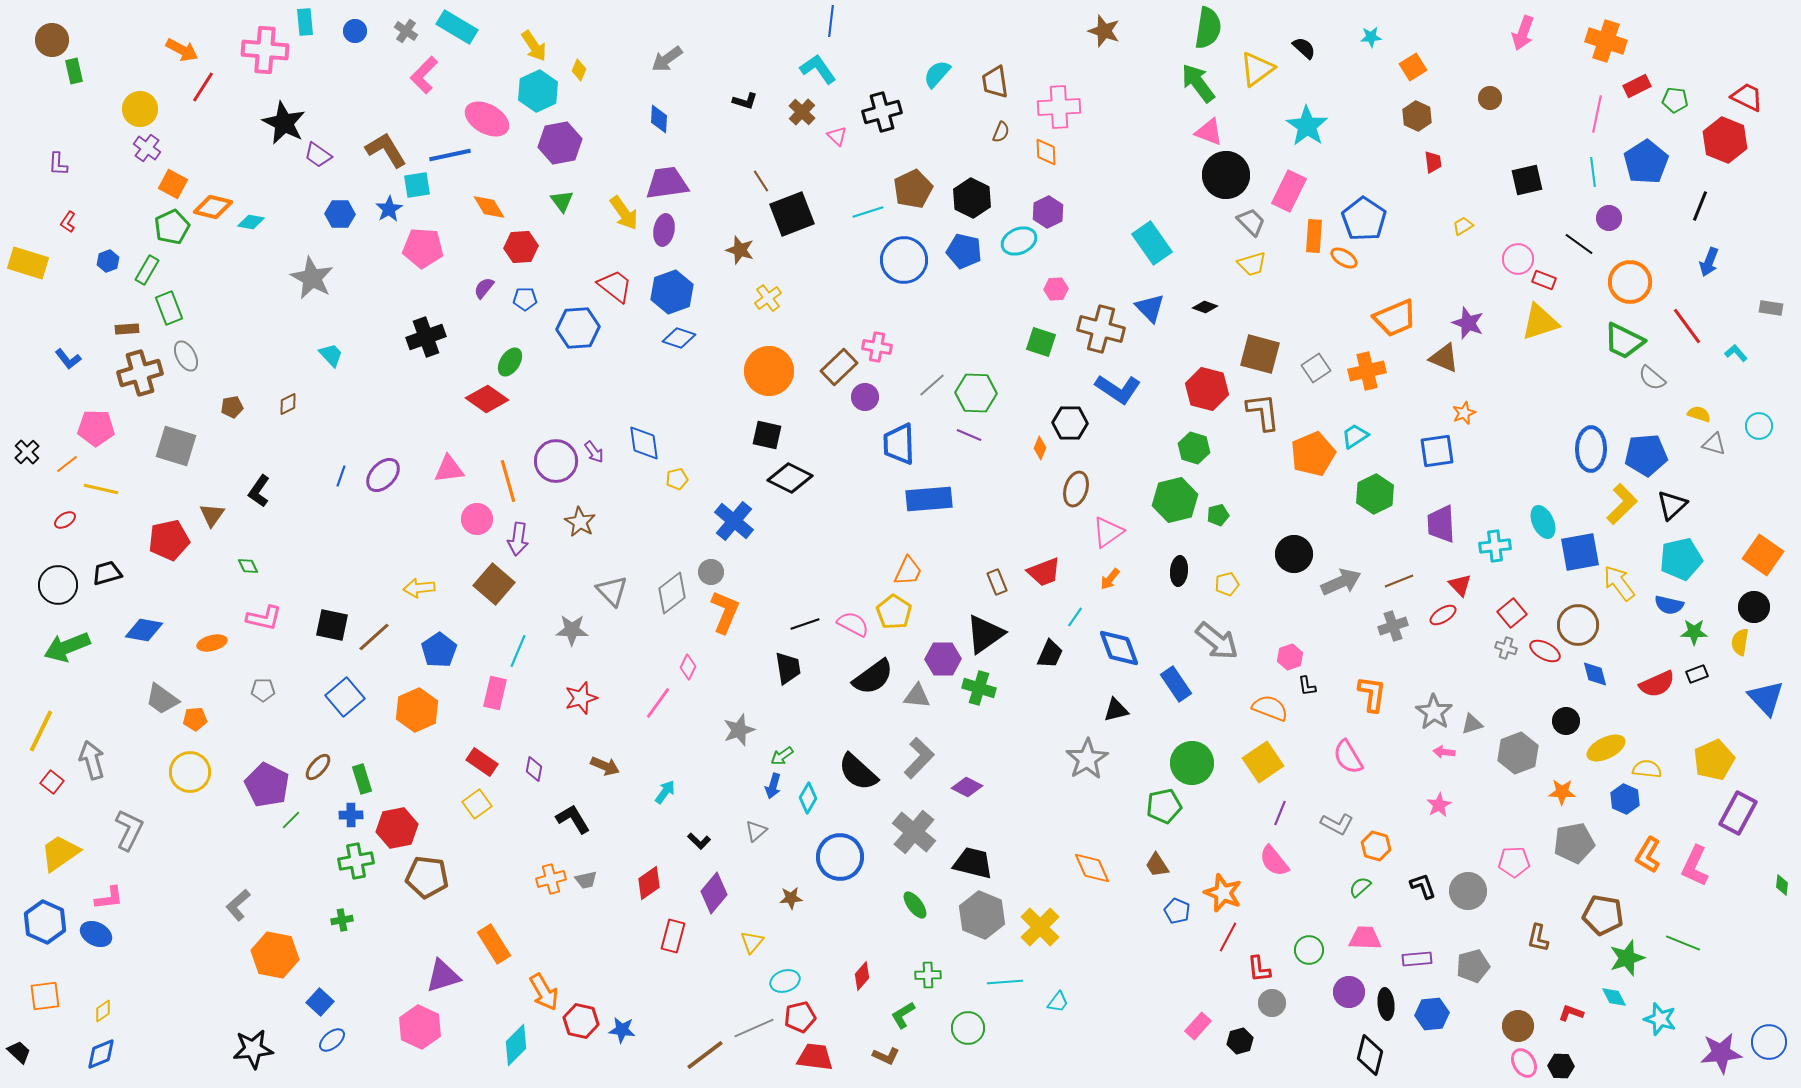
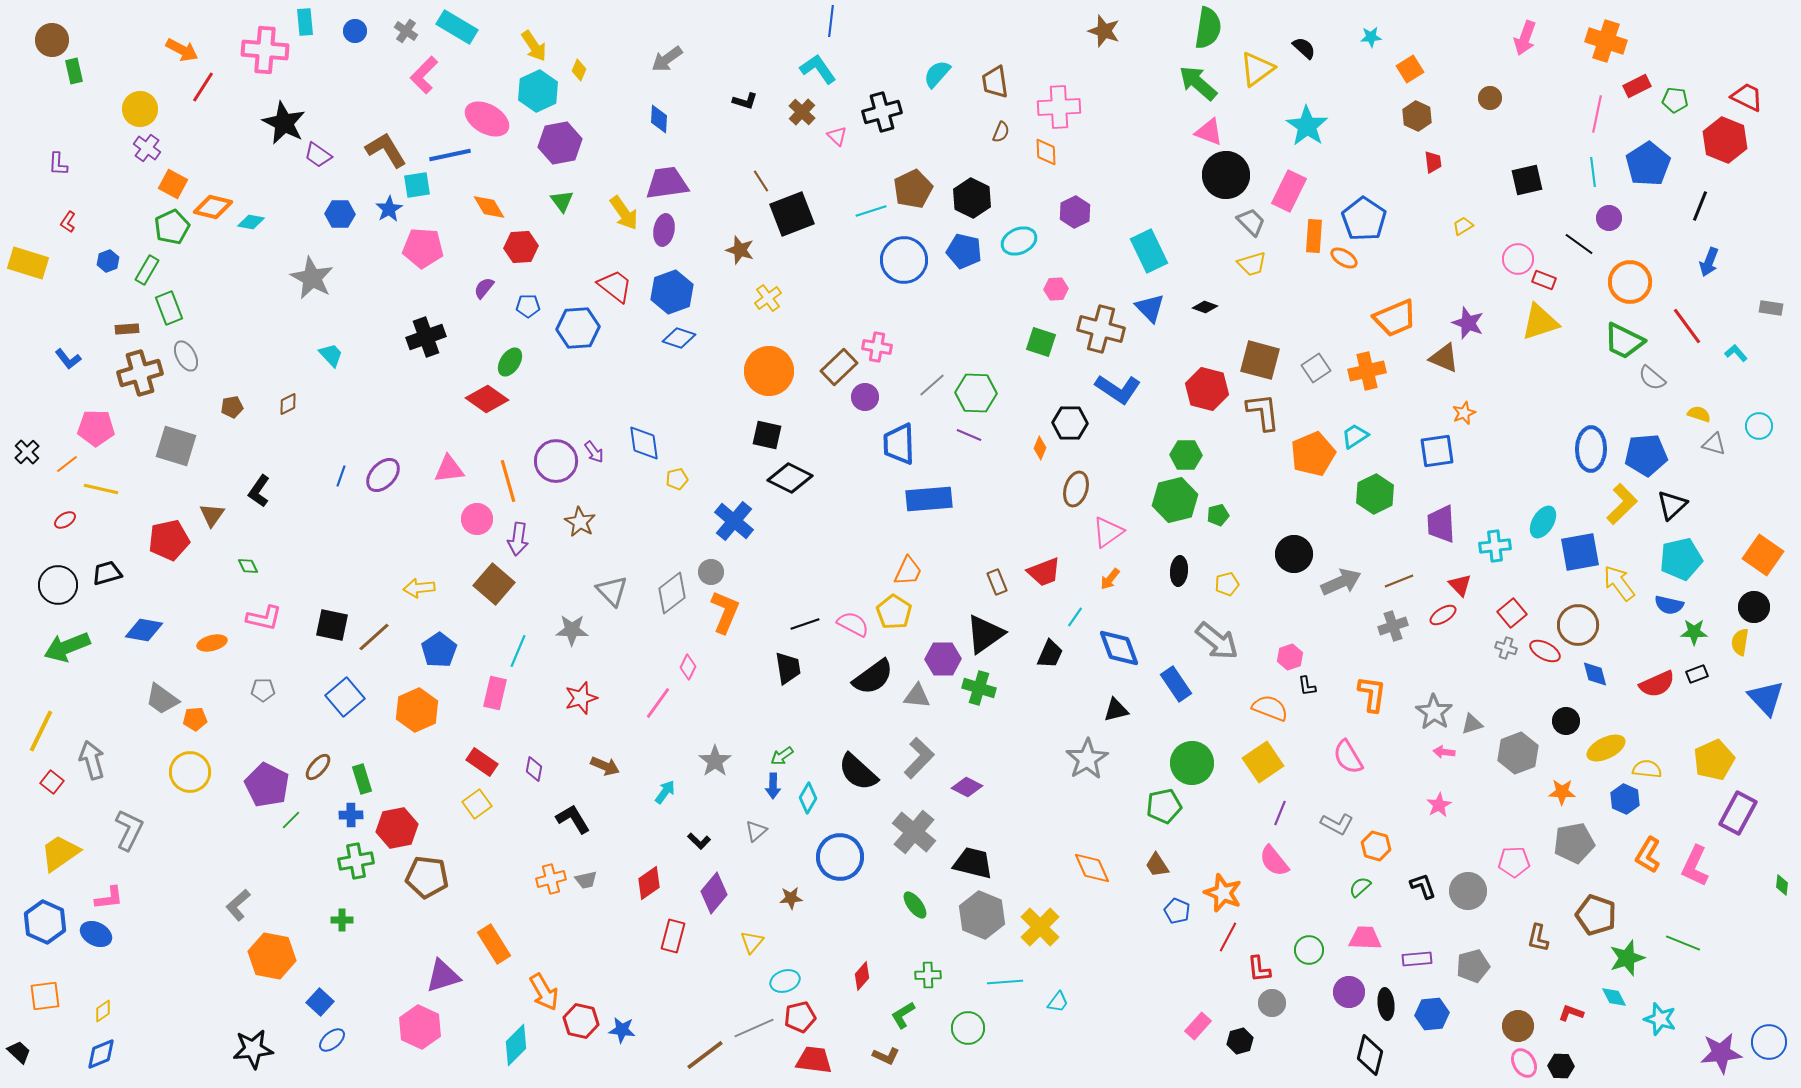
pink arrow at (1523, 33): moved 2 px right, 5 px down
orange square at (1413, 67): moved 3 px left, 2 px down
green arrow at (1198, 83): rotated 12 degrees counterclockwise
blue pentagon at (1646, 162): moved 2 px right, 2 px down
cyan line at (868, 212): moved 3 px right, 1 px up
purple hexagon at (1048, 212): moved 27 px right
cyan rectangle at (1152, 243): moved 3 px left, 8 px down; rotated 9 degrees clockwise
blue pentagon at (525, 299): moved 3 px right, 7 px down
brown square at (1260, 354): moved 6 px down
green hexagon at (1194, 448): moved 8 px left, 7 px down; rotated 16 degrees counterclockwise
cyan ellipse at (1543, 522): rotated 56 degrees clockwise
gray star at (739, 730): moved 24 px left, 31 px down; rotated 16 degrees counterclockwise
blue arrow at (773, 786): rotated 15 degrees counterclockwise
brown pentagon at (1603, 915): moved 7 px left; rotated 9 degrees clockwise
green cross at (342, 920): rotated 10 degrees clockwise
orange hexagon at (275, 955): moved 3 px left, 1 px down
red trapezoid at (815, 1057): moved 1 px left, 3 px down
